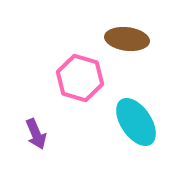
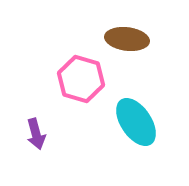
pink hexagon: moved 1 px right, 1 px down
purple arrow: rotated 8 degrees clockwise
